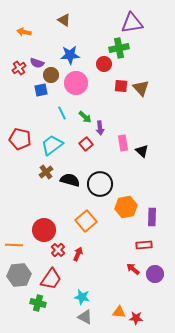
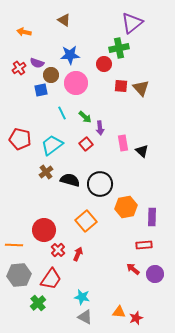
purple triangle at (132, 23): rotated 30 degrees counterclockwise
green cross at (38, 303): rotated 35 degrees clockwise
red star at (136, 318): rotated 24 degrees counterclockwise
